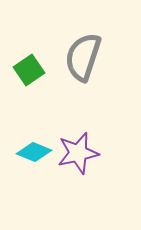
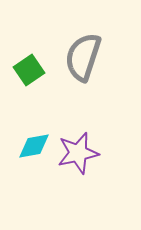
cyan diamond: moved 6 px up; rotated 32 degrees counterclockwise
